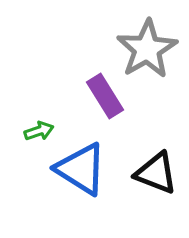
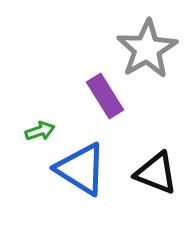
green arrow: moved 1 px right
